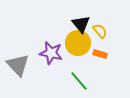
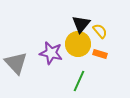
black triangle: rotated 18 degrees clockwise
yellow circle: moved 1 px down
gray triangle: moved 2 px left, 2 px up
green line: rotated 65 degrees clockwise
